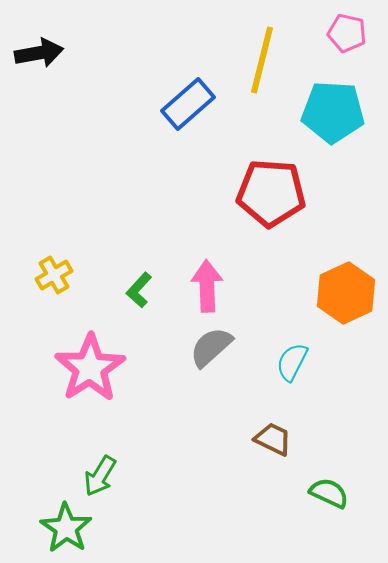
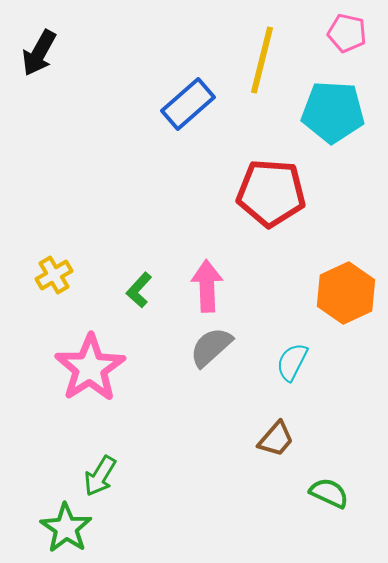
black arrow: rotated 129 degrees clockwise
brown trapezoid: moved 3 px right; rotated 105 degrees clockwise
